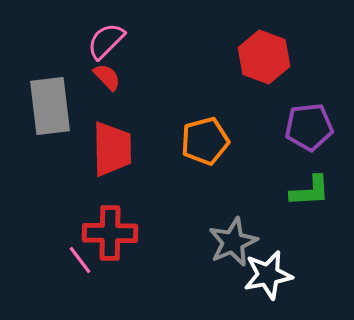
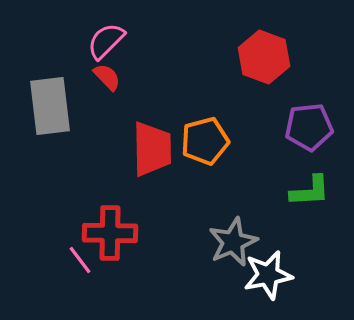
red trapezoid: moved 40 px right
